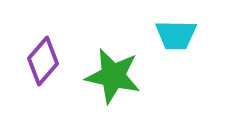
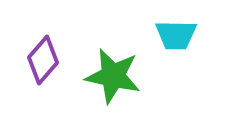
purple diamond: moved 1 px up
